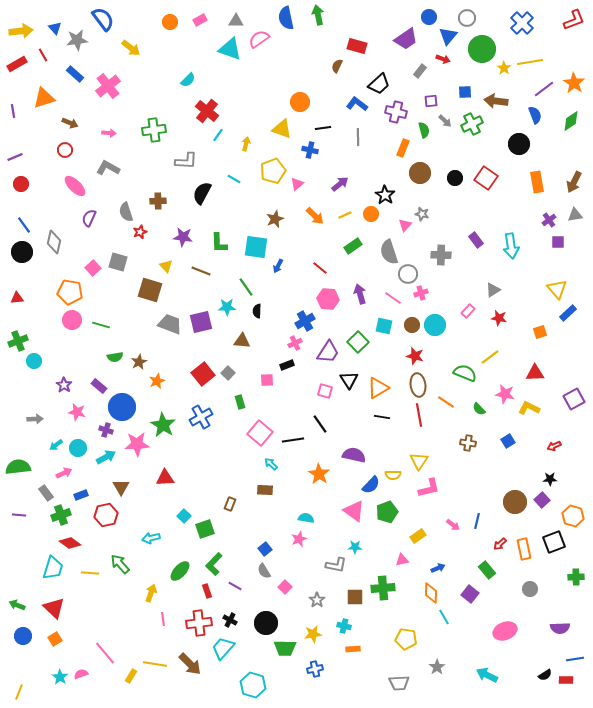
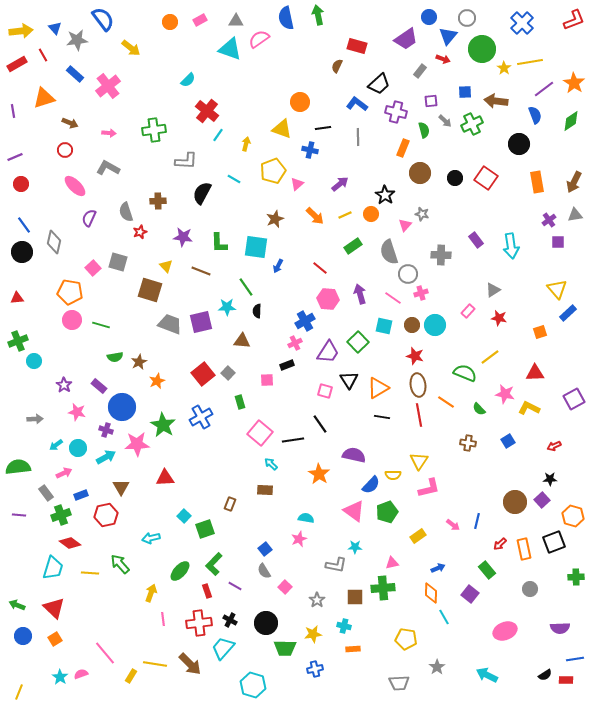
pink triangle at (402, 560): moved 10 px left, 3 px down
